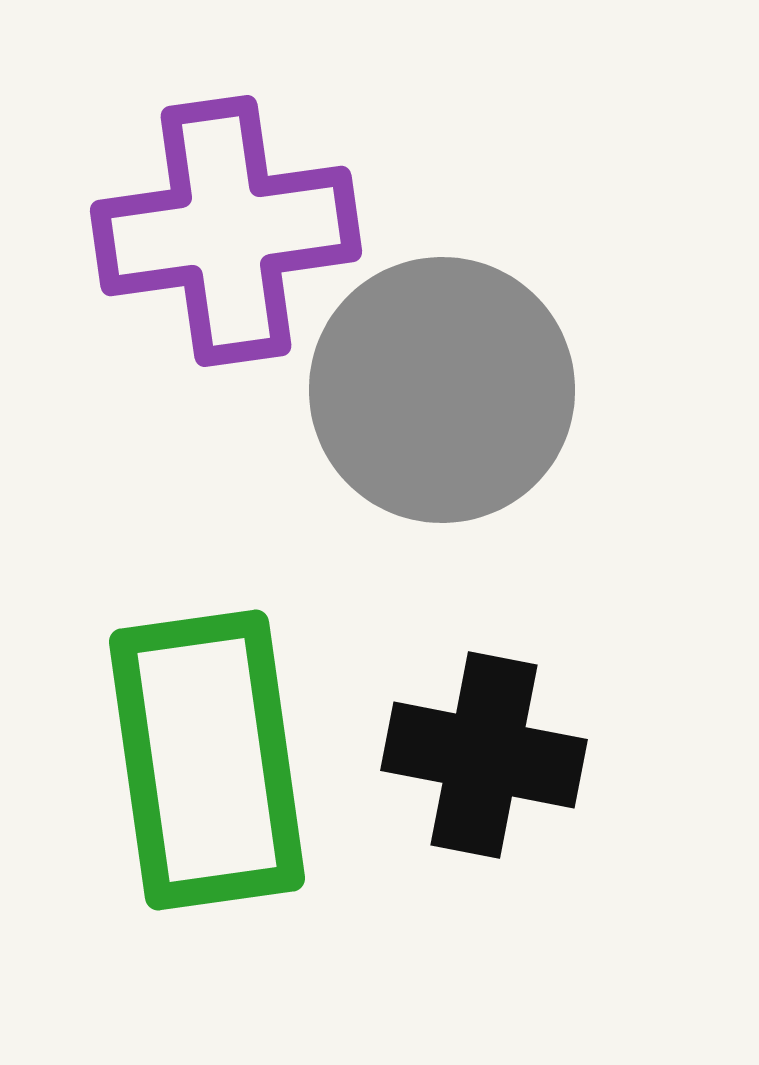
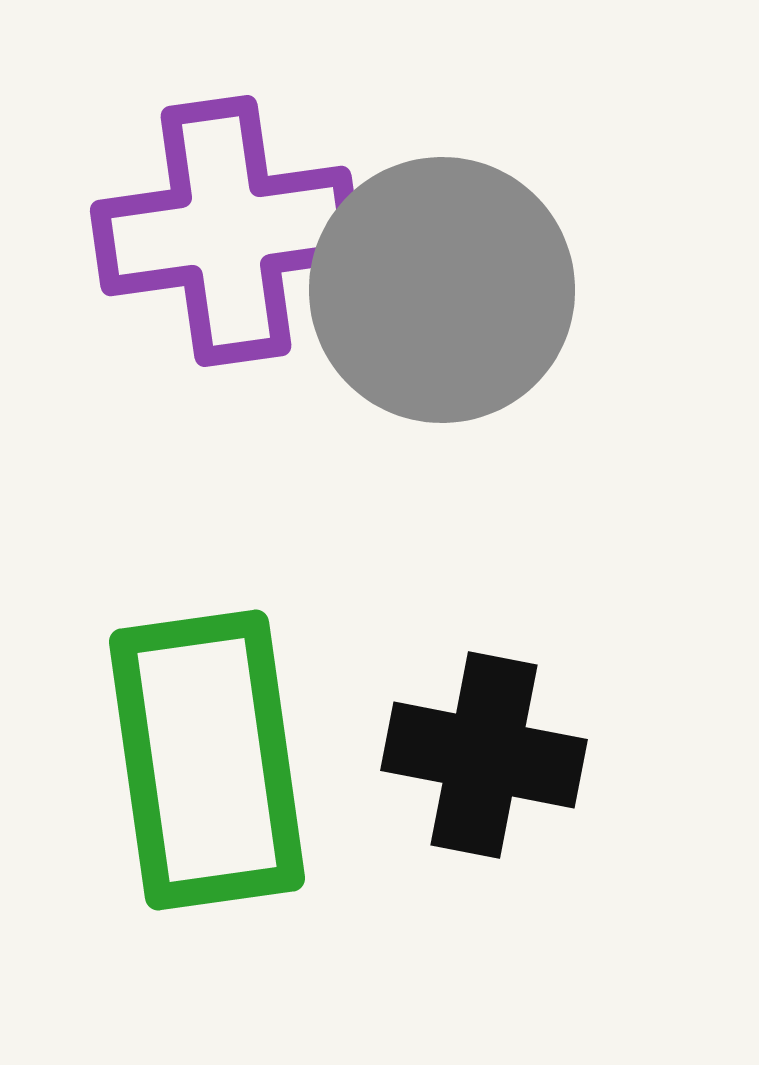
gray circle: moved 100 px up
